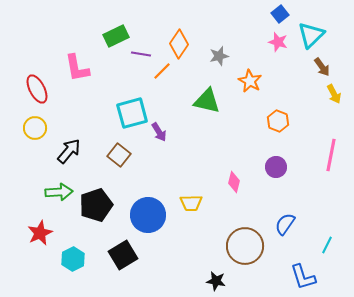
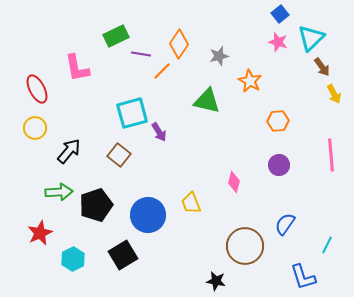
cyan triangle: moved 3 px down
orange hexagon: rotated 25 degrees counterclockwise
pink line: rotated 16 degrees counterclockwise
purple circle: moved 3 px right, 2 px up
yellow trapezoid: rotated 70 degrees clockwise
